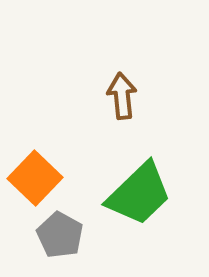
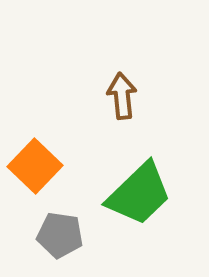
orange square: moved 12 px up
gray pentagon: rotated 21 degrees counterclockwise
